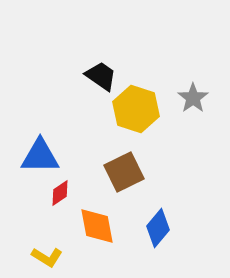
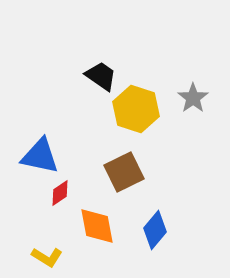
blue triangle: rotated 12 degrees clockwise
blue diamond: moved 3 px left, 2 px down
